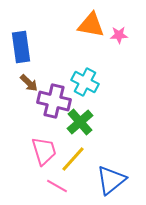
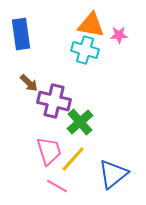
blue rectangle: moved 13 px up
cyan cross: moved 32 px up; rotated 12 degrees counterclockwise
pink trapezoid: moved 5 px right
blue triangle: moved 2 px right, 6 px up
